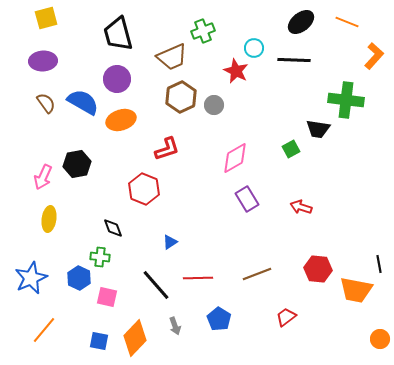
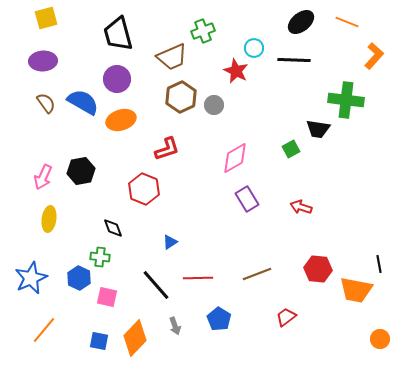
black hexagon at (77, 164): moved 4 px right, 7 px down
